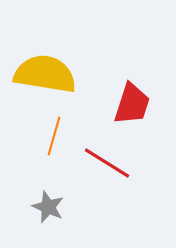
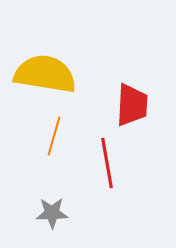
red trapezoid: moved 1 px down; rotated 15 degrees counterclockwise
red line: rotated 48 degrees clockwise
gray star: moved 4 px right, 6 px down; rotated 24 degrees counterclockwise
